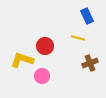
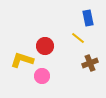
blue rectangle: moved 1 px right, 2 px down; rotated 14 degrees clockwise
yellow line: rotated 24 degrees clockwise
